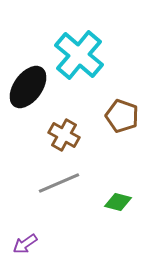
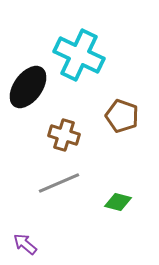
cyan cross: rotated 15 degrees counterclockwise
brown cross: rotated 12 degrees counterclockwise
purple arrow: rotated 75 degrees clockwise
